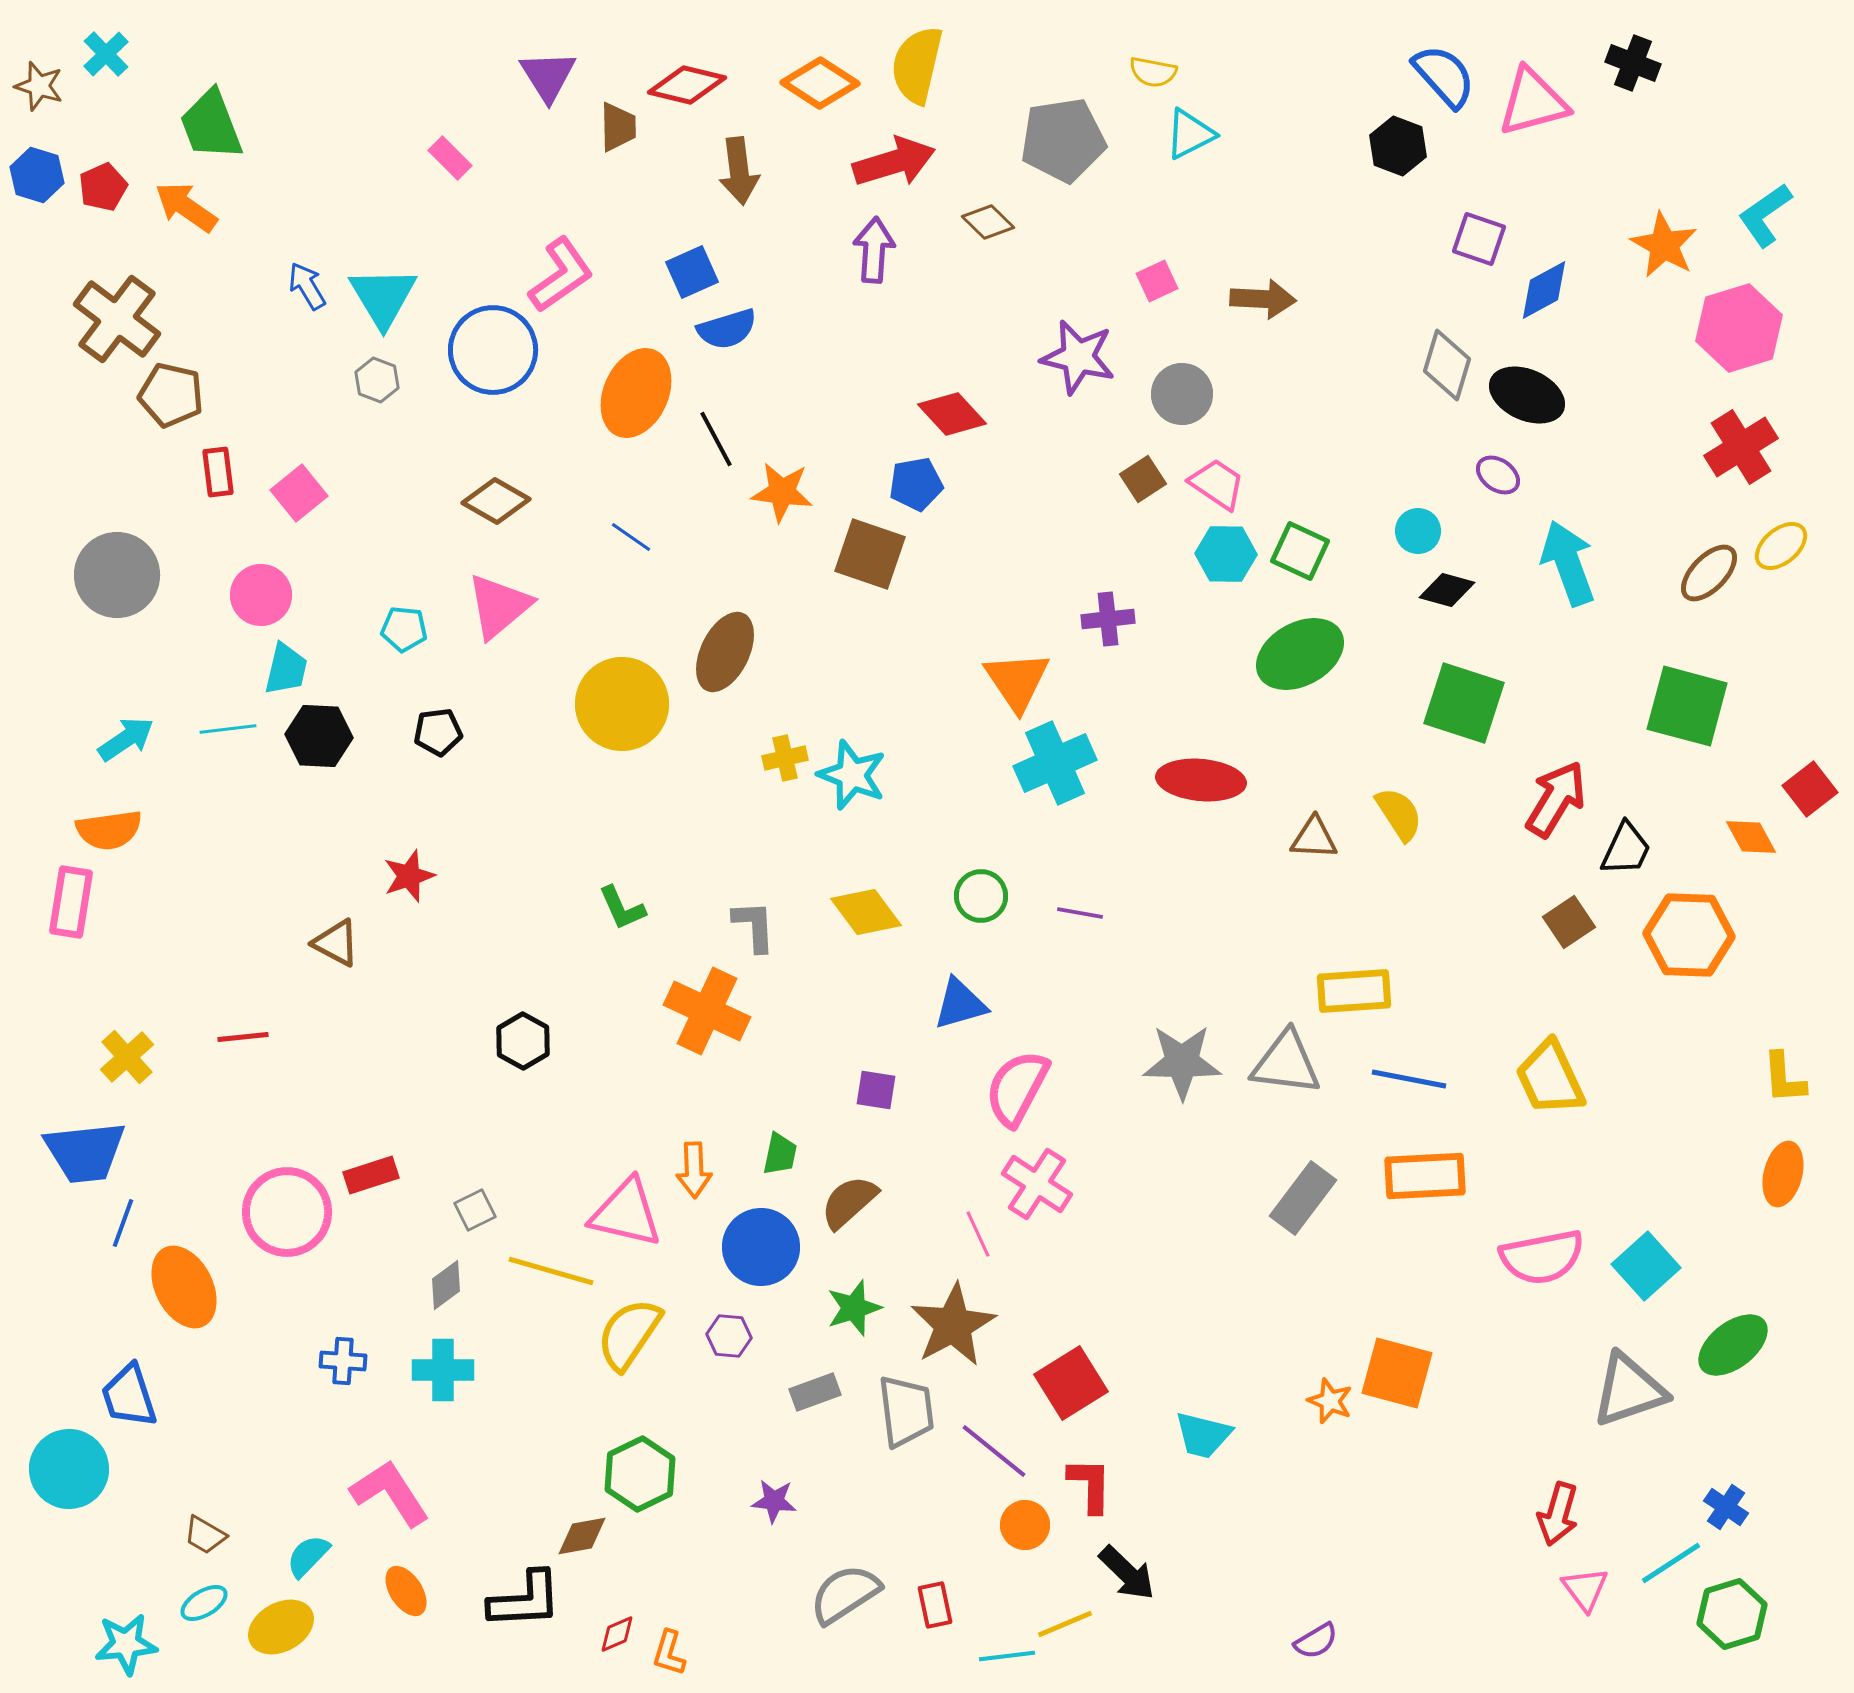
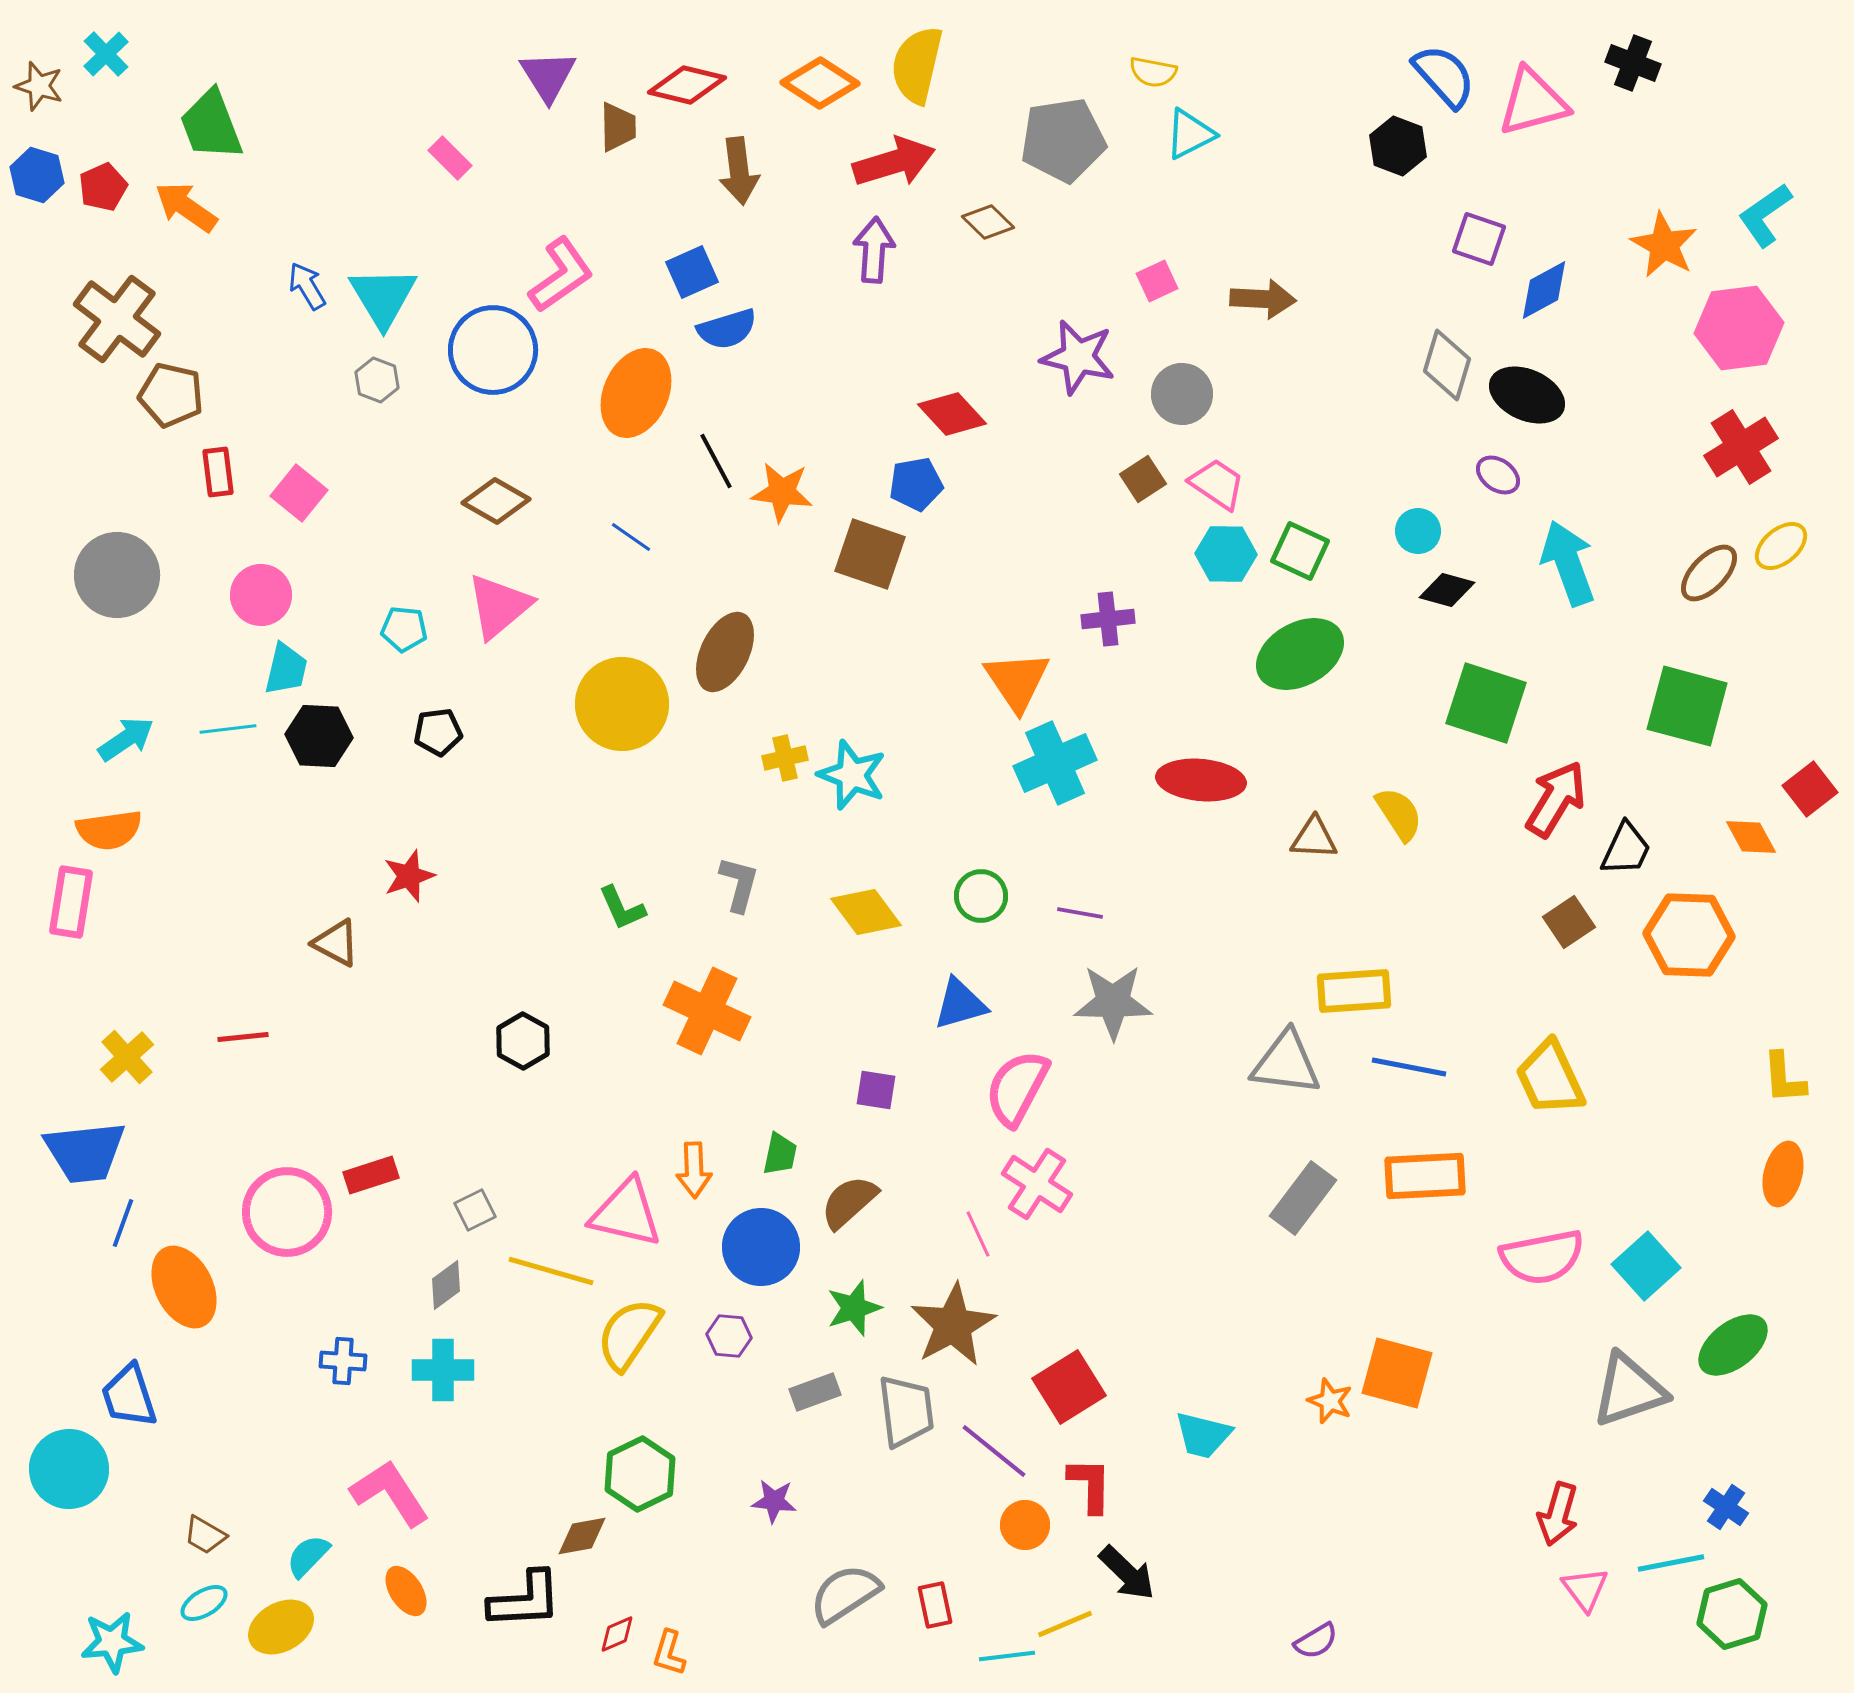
pink hexagon at (1739, 328): rotated 10 degrees clockwise
black line at (716, 439): moved 22 px down
pink square at (299, 493): rotated 12 degrees counterclockwise
green square at (1464, 703): moved 22 px right
gray L-shape at (754, 926): moved 15 px left, 42 px up; rotated 18 degrees clockwise
gray star at (1182, 1062): moved 69 px left, 60 px up
blue line at (1409, 1079): moved 12 px up
red square at (1071, 1383): moved 2 px left, 4 px down
cyan line at (1671, 1563): rotated 22 degrees clockwise
cyan star at (126, 1644): moved 14 px left, 2 px up
